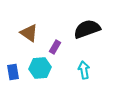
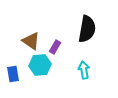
black semicircle: rotated 120 degrees clockwise
brown triangle: moved 2 px right, 8 px down
cyan hexagon: moved 3 px up
blue rectangle: moved 2 px down
